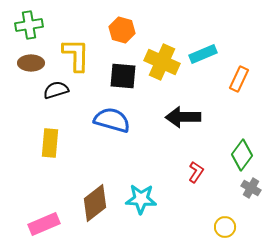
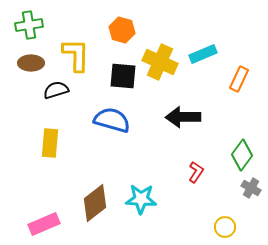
yellow cross: moved 2 px left
